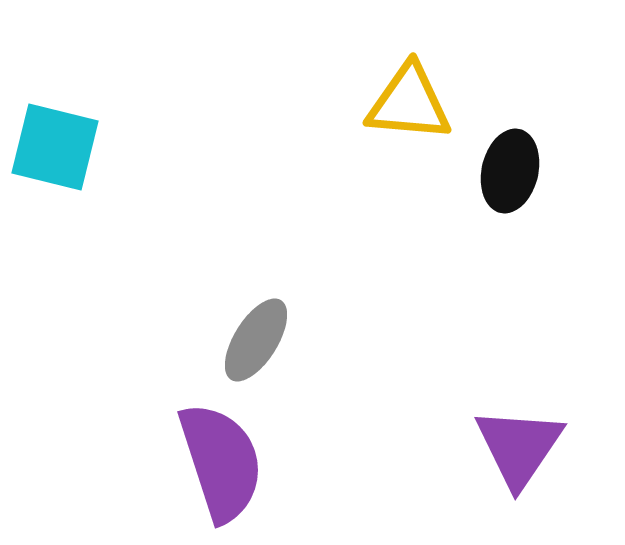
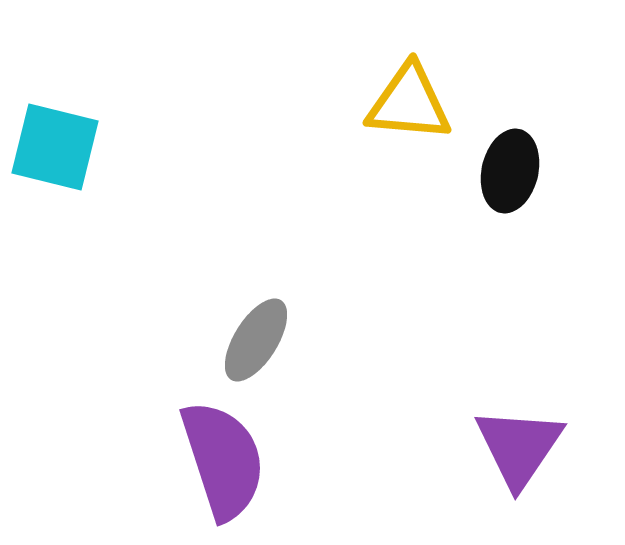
purple semicircle: moved 2 px right, 2 px up
